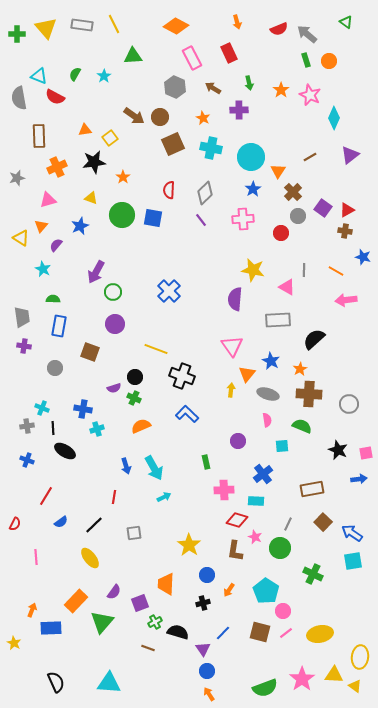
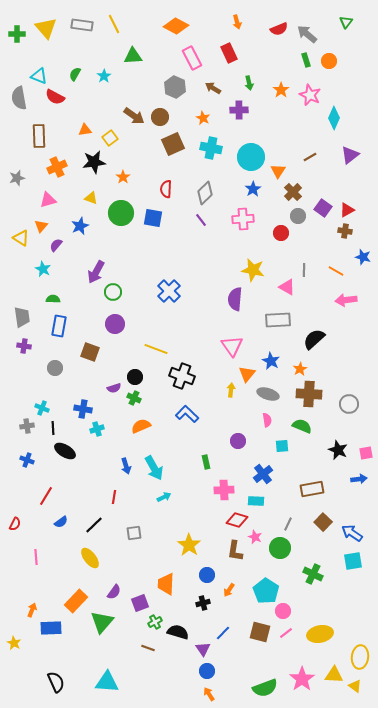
green triangle at (346, 22): rotated 32 degrees clockwise
red semicircle at (169, 190): moved 3 px left, 1 px up
green circle at (122, 215): moved 1 px left, 2 px up
cyan triangle at (109, 683): moved 2 px left, 1 px up
